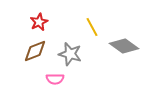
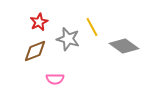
gray star: moved 2 px left, 15 px up
